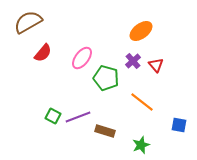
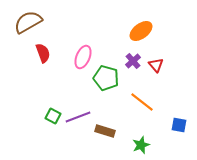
red semicircle: rotated 60 degrees counterclockwise
pink ellipse: moved 1 px right, 1 px up; rotated 15 degrees counterclockwise
